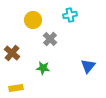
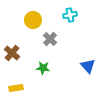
blue triangle: rotated 21 degrees counterclockwise
